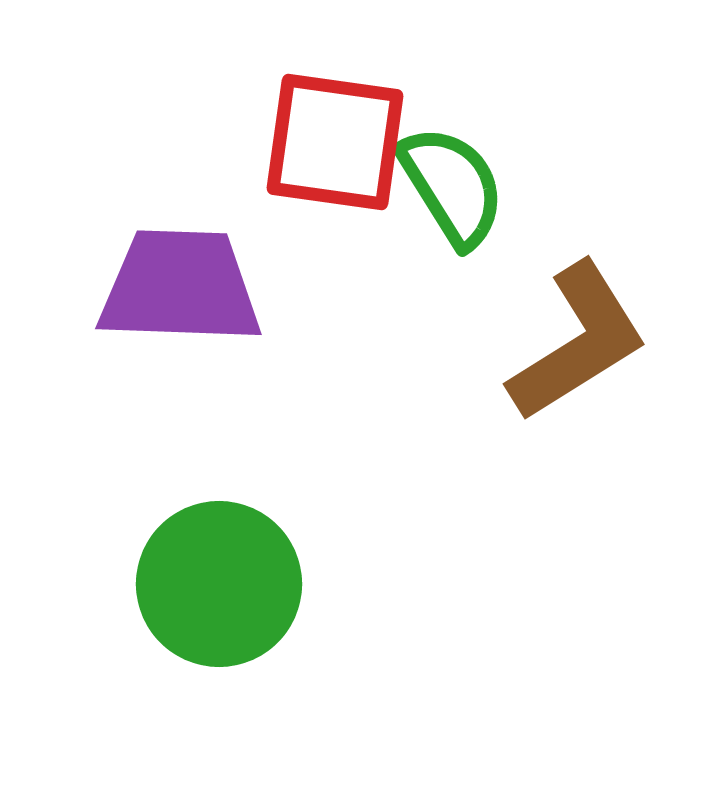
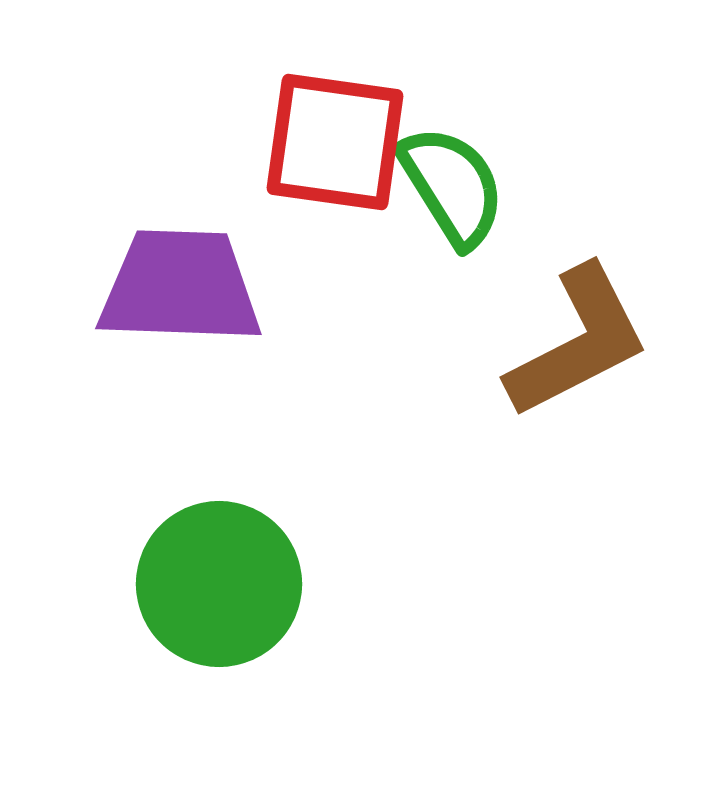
brown L-shape: rotated 5 degrees clockwise
